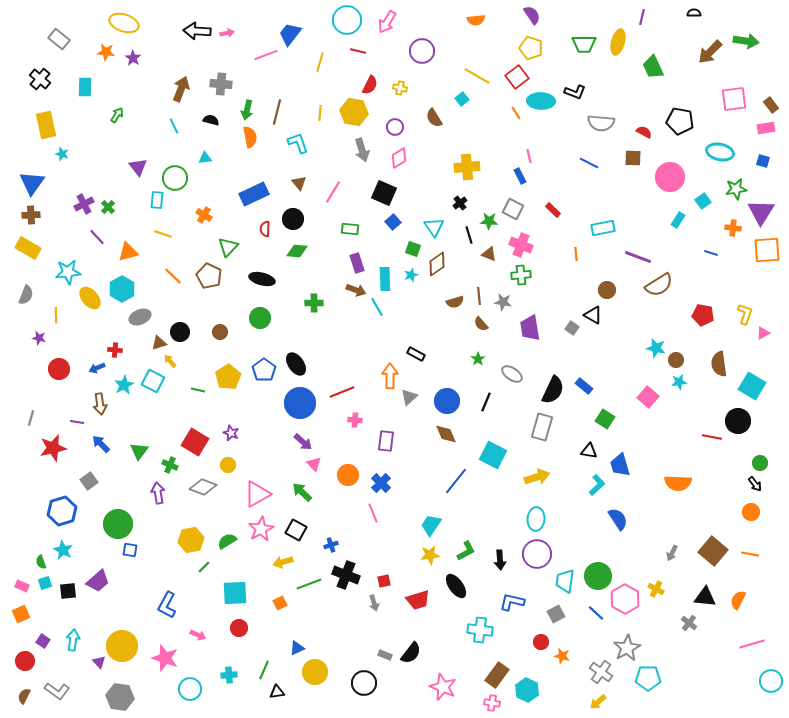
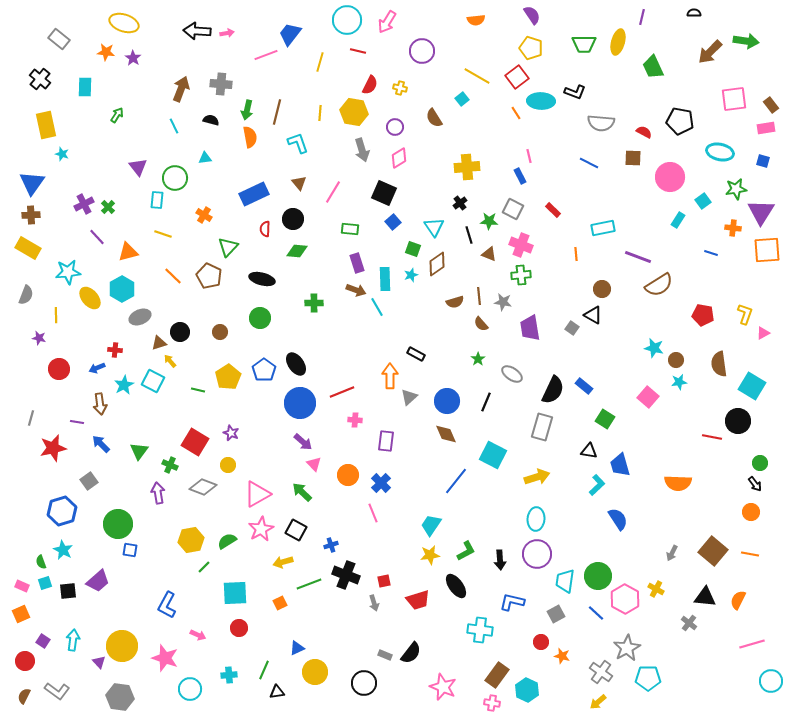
brown circle at (607, 290): moved 5 px left, 1 px up
cyan star at (656, 348): moved 2 px left
